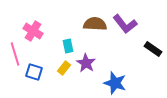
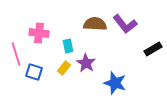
pink cross: moved 6 px right, 2 px down; rotated 24 degrees counterclockwise
black rectangle: rotated 66 degrees counterclockwise
pink line: moved 1 px right
